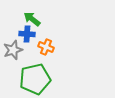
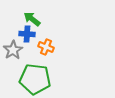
gray star: rotated 12 degrees counterclockwise
green pentagon: rotated 20 degrees clockwise
